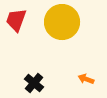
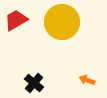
red trapezoid: rotated 40 degrees clockwise
orange arrow: moved 1 px right, 1 px down
